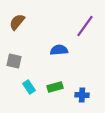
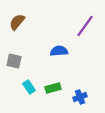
blue semicircle: moved 1 px down
green rectangle: moved 2 px left, 1 px down
blue cross: moved 2 px left, 2 px down; rotated 24 degrees counterclockwise
